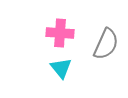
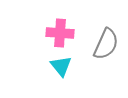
cyan triangle: moved 2 px up
